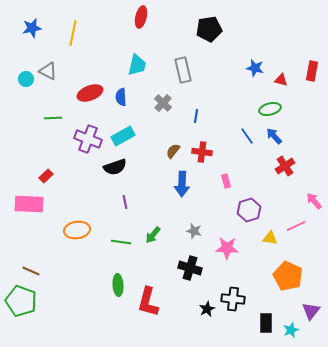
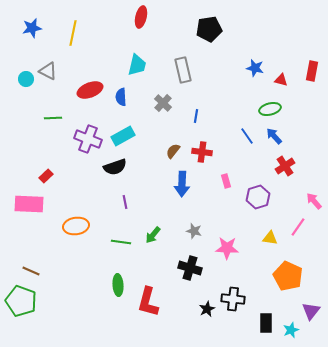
red ellipse at (90, 93): moved 3 px up
purple hexagon at (249, 210): moved 9 px right, 13 px up
pink line at (296, 226): moved 2 px right, 1 px down; rotated 30 degrees counterclockwise
orange ellipse at (77, 230): moved 1 px left, 4 px up
